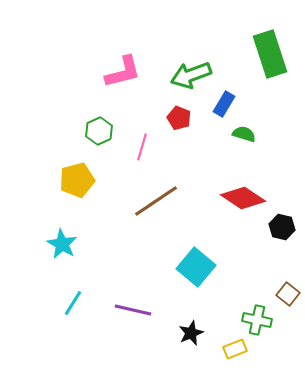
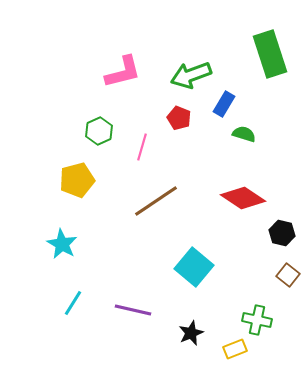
black hexagon: moved 6 px down
cyan square: moved 2 px left
brown square: moved 19 px up
